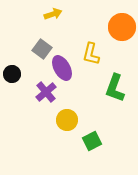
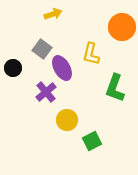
black circle: moved 1 px right, 6 px up
